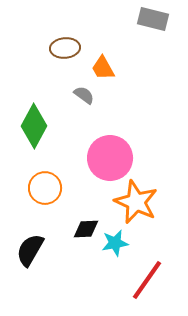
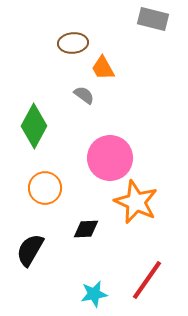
brown ellipse: moved 8 px right, 5 px up
cyan star: moved 21 px left, 51 px down
